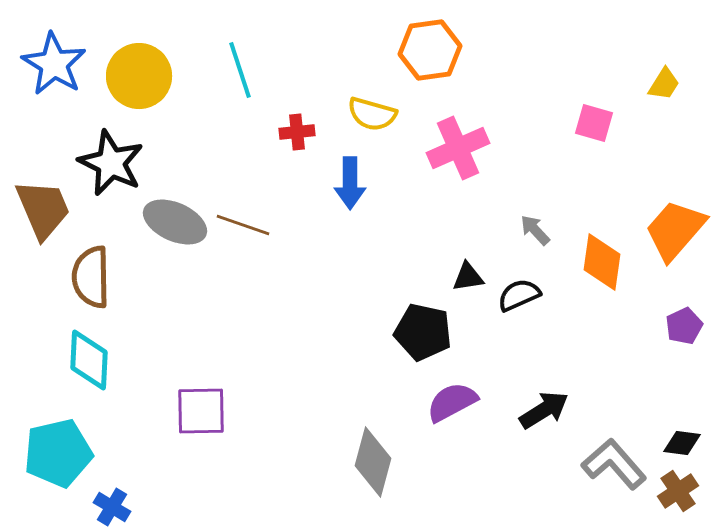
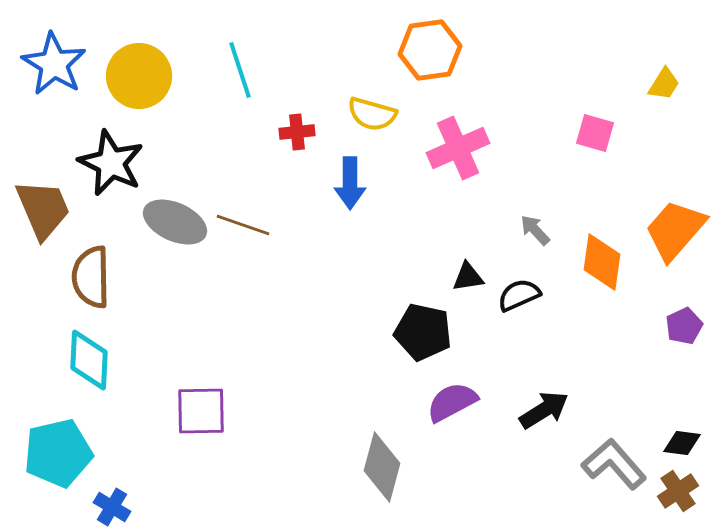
pink square: moved 1 px right, 10 px down
gray diamond: moved 9 px right, 5 px down
